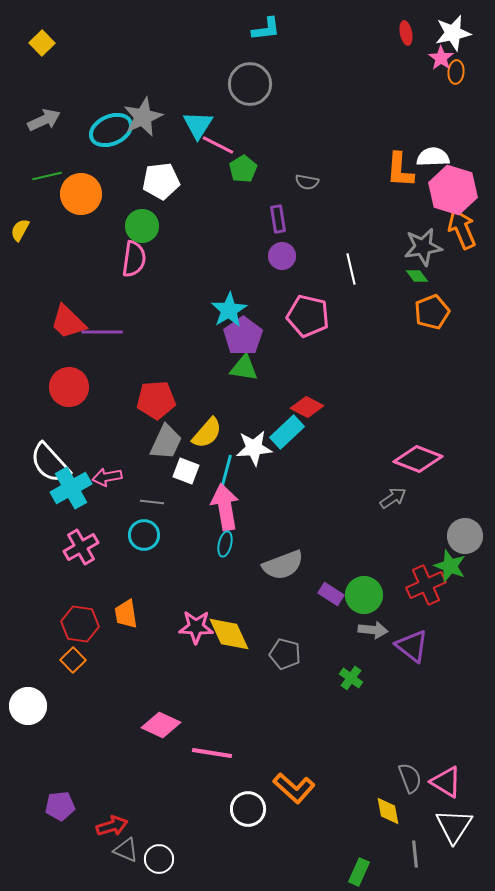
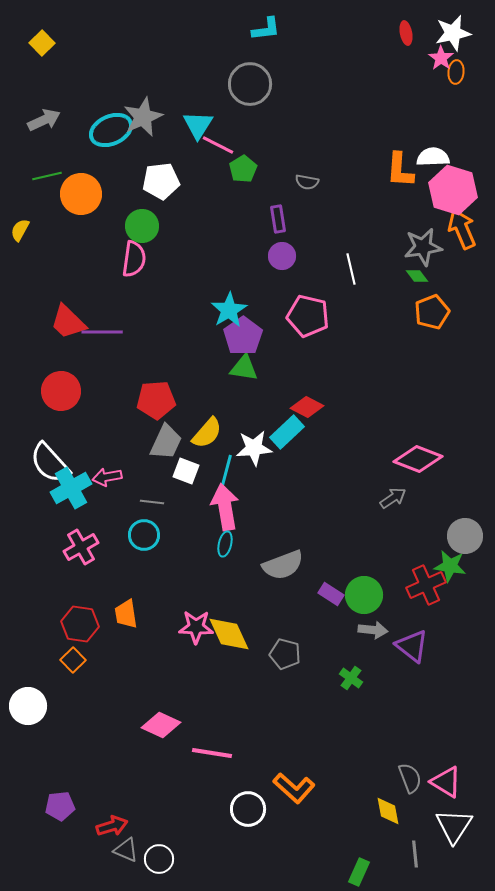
red circle at (69, 387): moved 8 px left, 4 px down
green star at (450, 566): rotated 12 degrees counterclockwise
